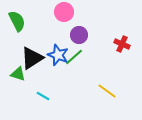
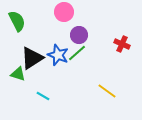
green line: moved 3 px right, 4 px up
